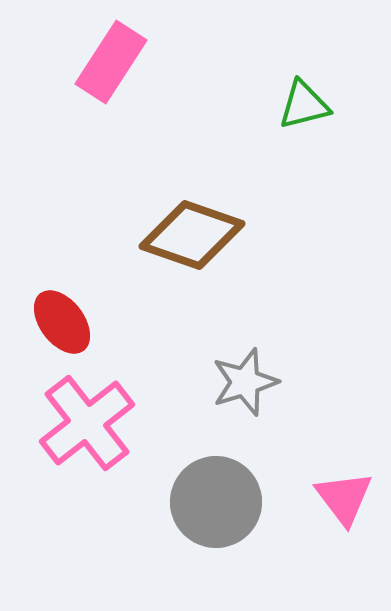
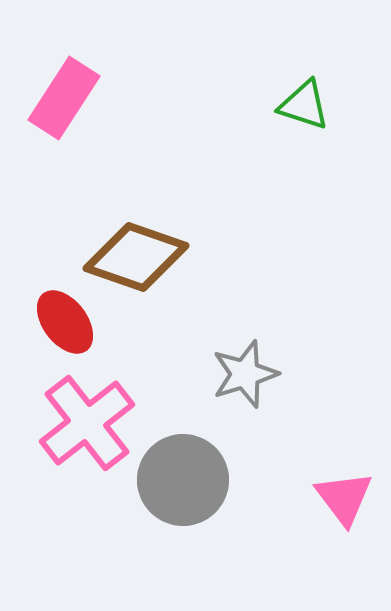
pink rectangle: moved 47 px left, 36 px down
green triangle: rotated 32 degrees clockwise
brown diamond: moved 56 px left, 22 px down
red ellipse: moved 3 px right
gray star: moved 8 px up
gray circle: moved 33 px left, 22 px up
